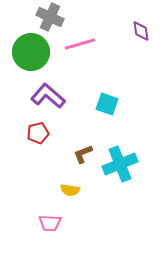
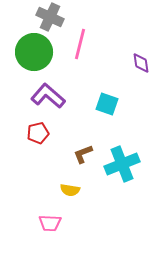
purple diamond: moved 32 px down
pink line: rotated 60 degrees counterclockwise
green circle: moved 3 px right
cyan cross: moved 2 px right
